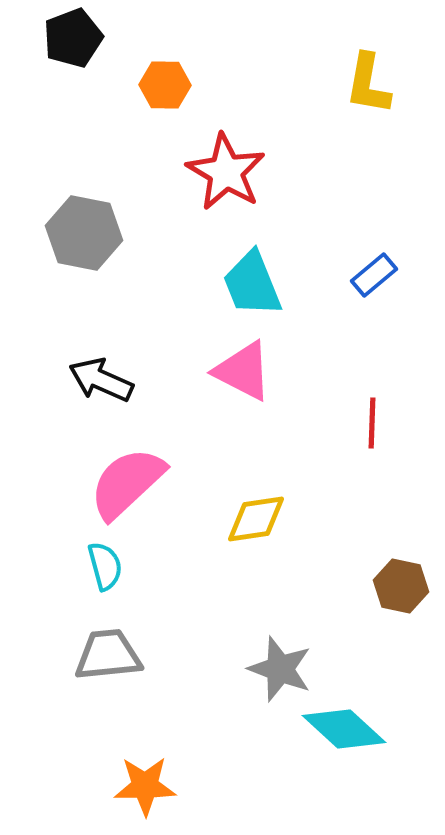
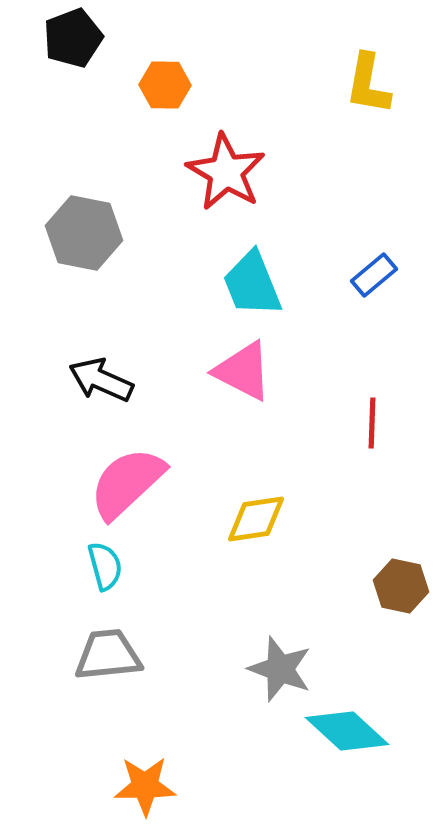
cyan diamond: moved 3 px right, 2 px down
